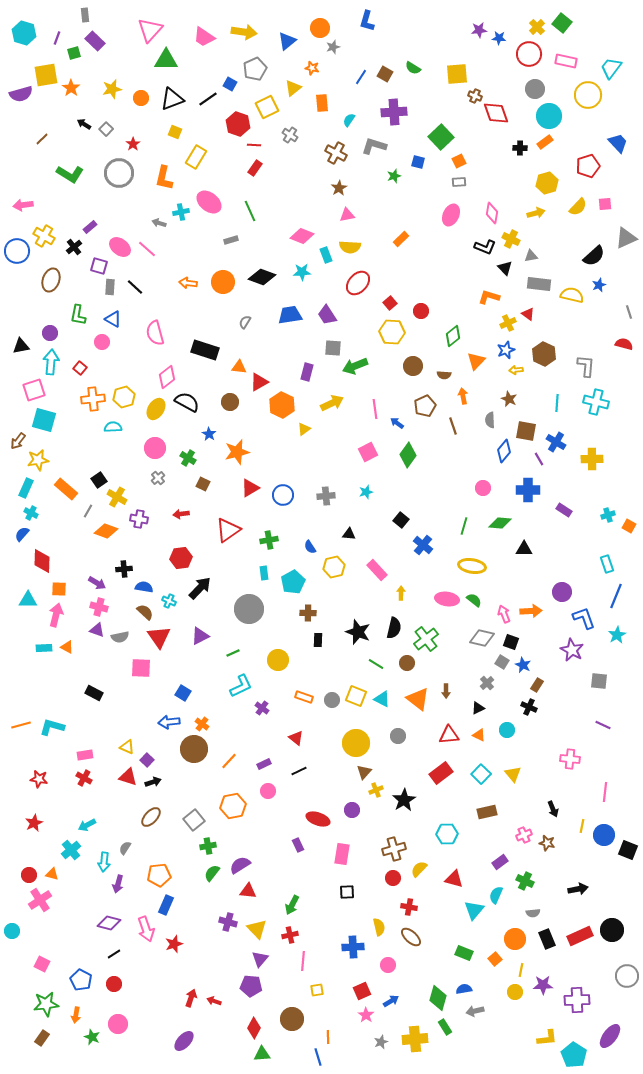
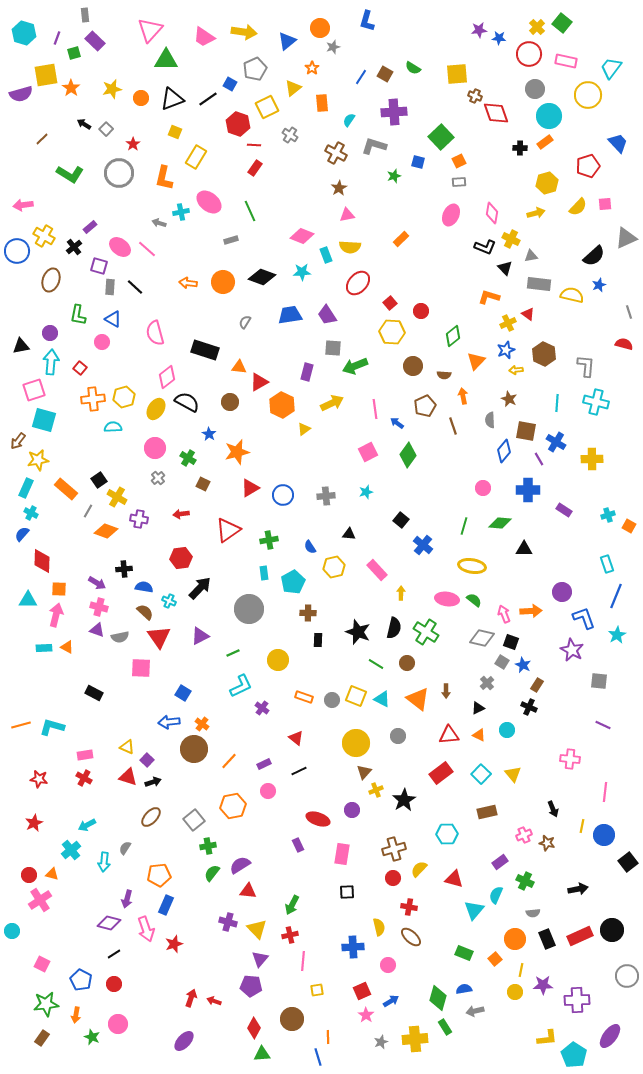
orange star at (312, 68): rotated 24 degrees clockwise
green cross at (426, 639): moved 7 px up; rotated 20 degrees counterclockwise
black square at (628, 850): moved 12 px down; rotated 30 degrees clockwise
purple arrow at (118, 884): moved 9 px right, 15 px down
